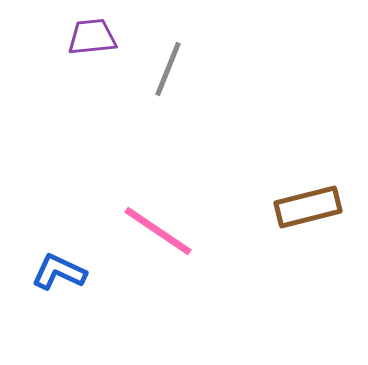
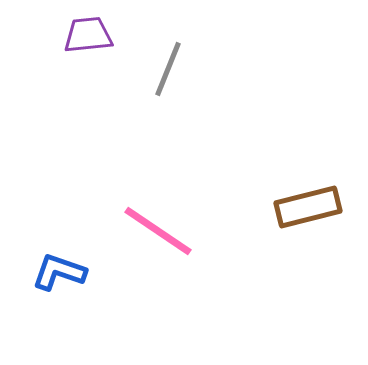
purple trapezoid: moved 4 px left, 2 px up
blue L-shape: rotated 6 degrees counterclockwise
